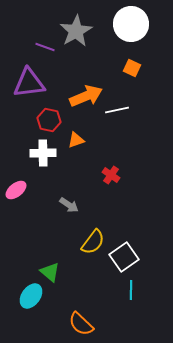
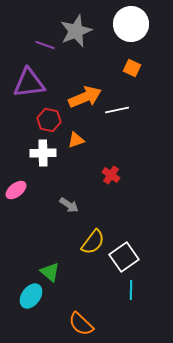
gray star: rotated 8 degrees clockwise
purple line: moved 2 px up
orange arrow: moved 1 px left, 1 px down
